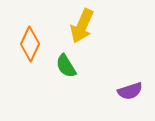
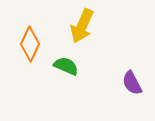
green semicircle: rotated 145 degrees clockwise
purple semicircle: moved 2 px right, 8 px up; rotated 80 degrees clockwise
